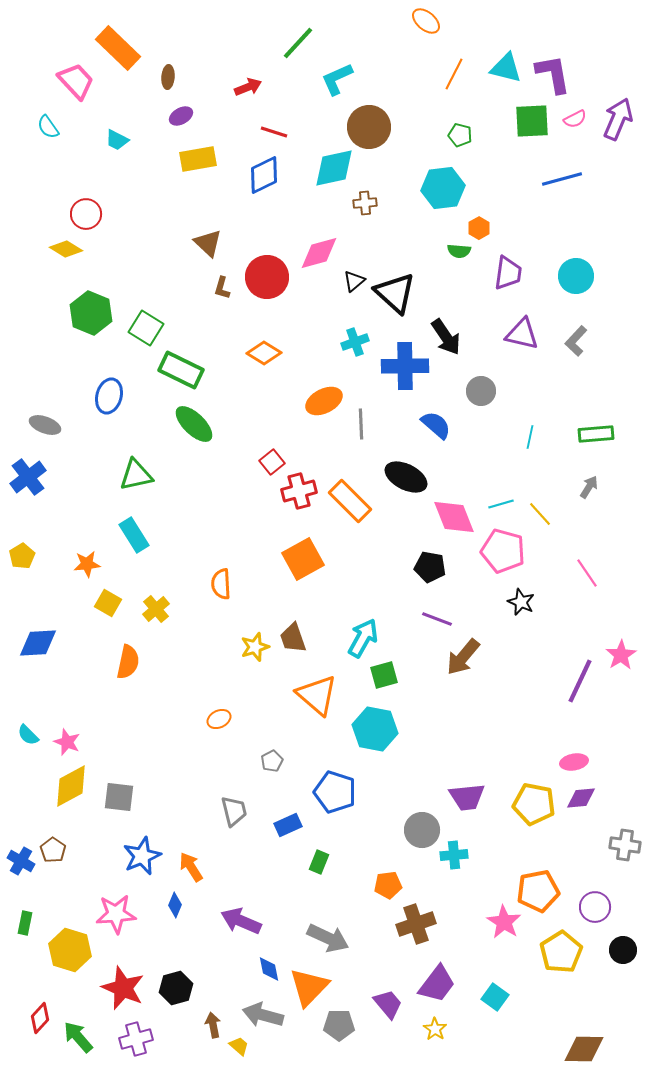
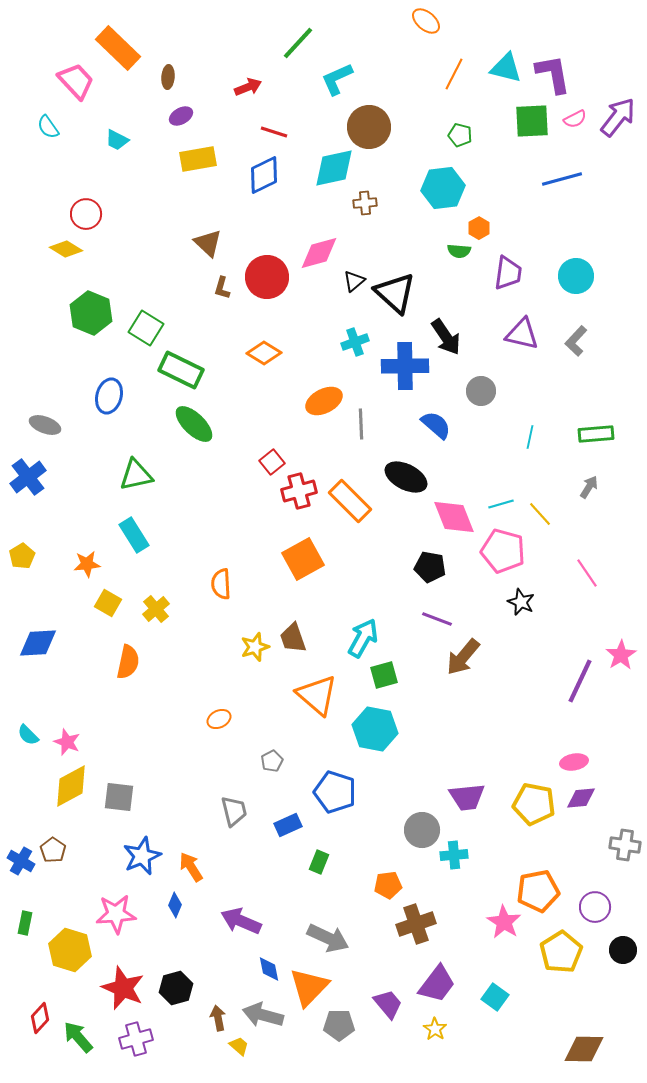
purple arrow at (618, 119): moved 2 px up; rotated 15 degrees clockwise
brown arrow at (213, 1025): moved 5 px right, 7 px up
